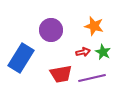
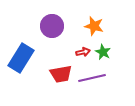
purple circle: moved 1 px right, 4 px up
